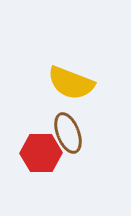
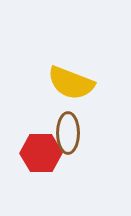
brown ellipse: rotated 21 degrees clockwise
